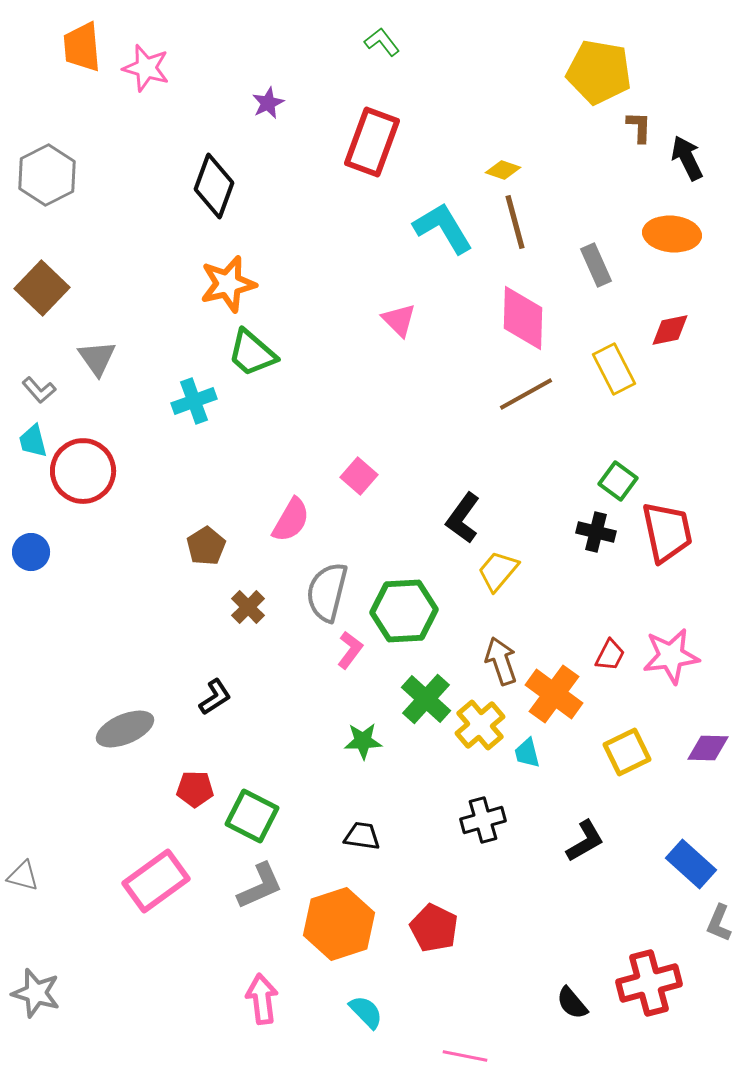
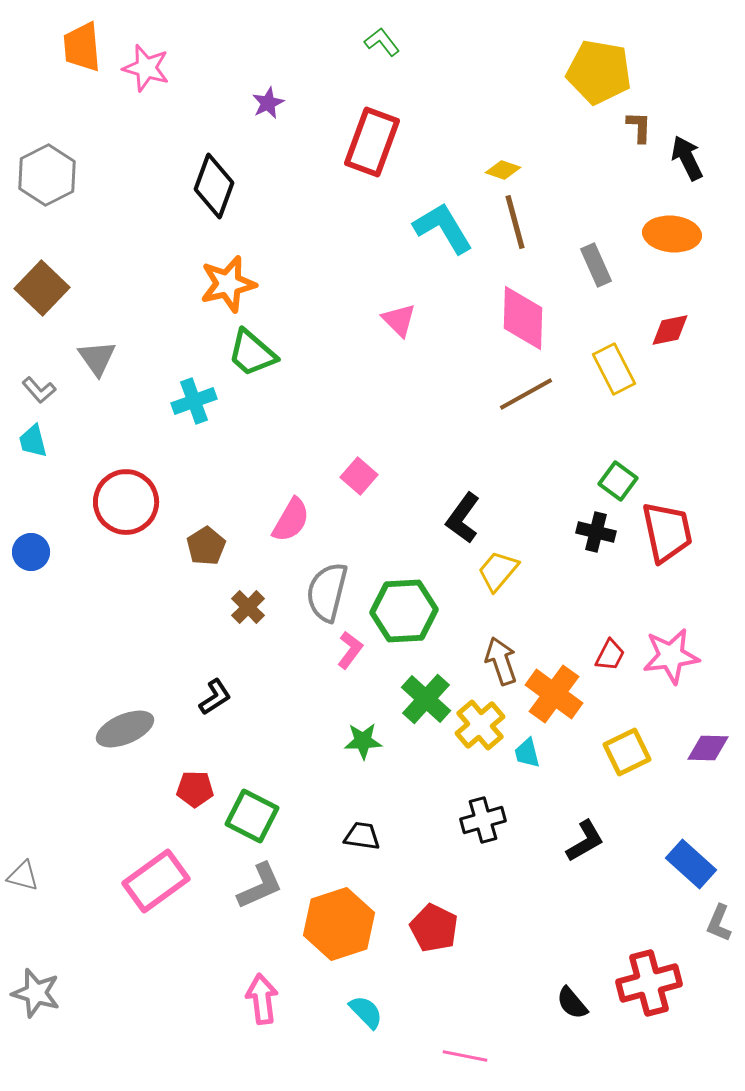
red circle at (83, 471): moved 43 px right, 31 px down
